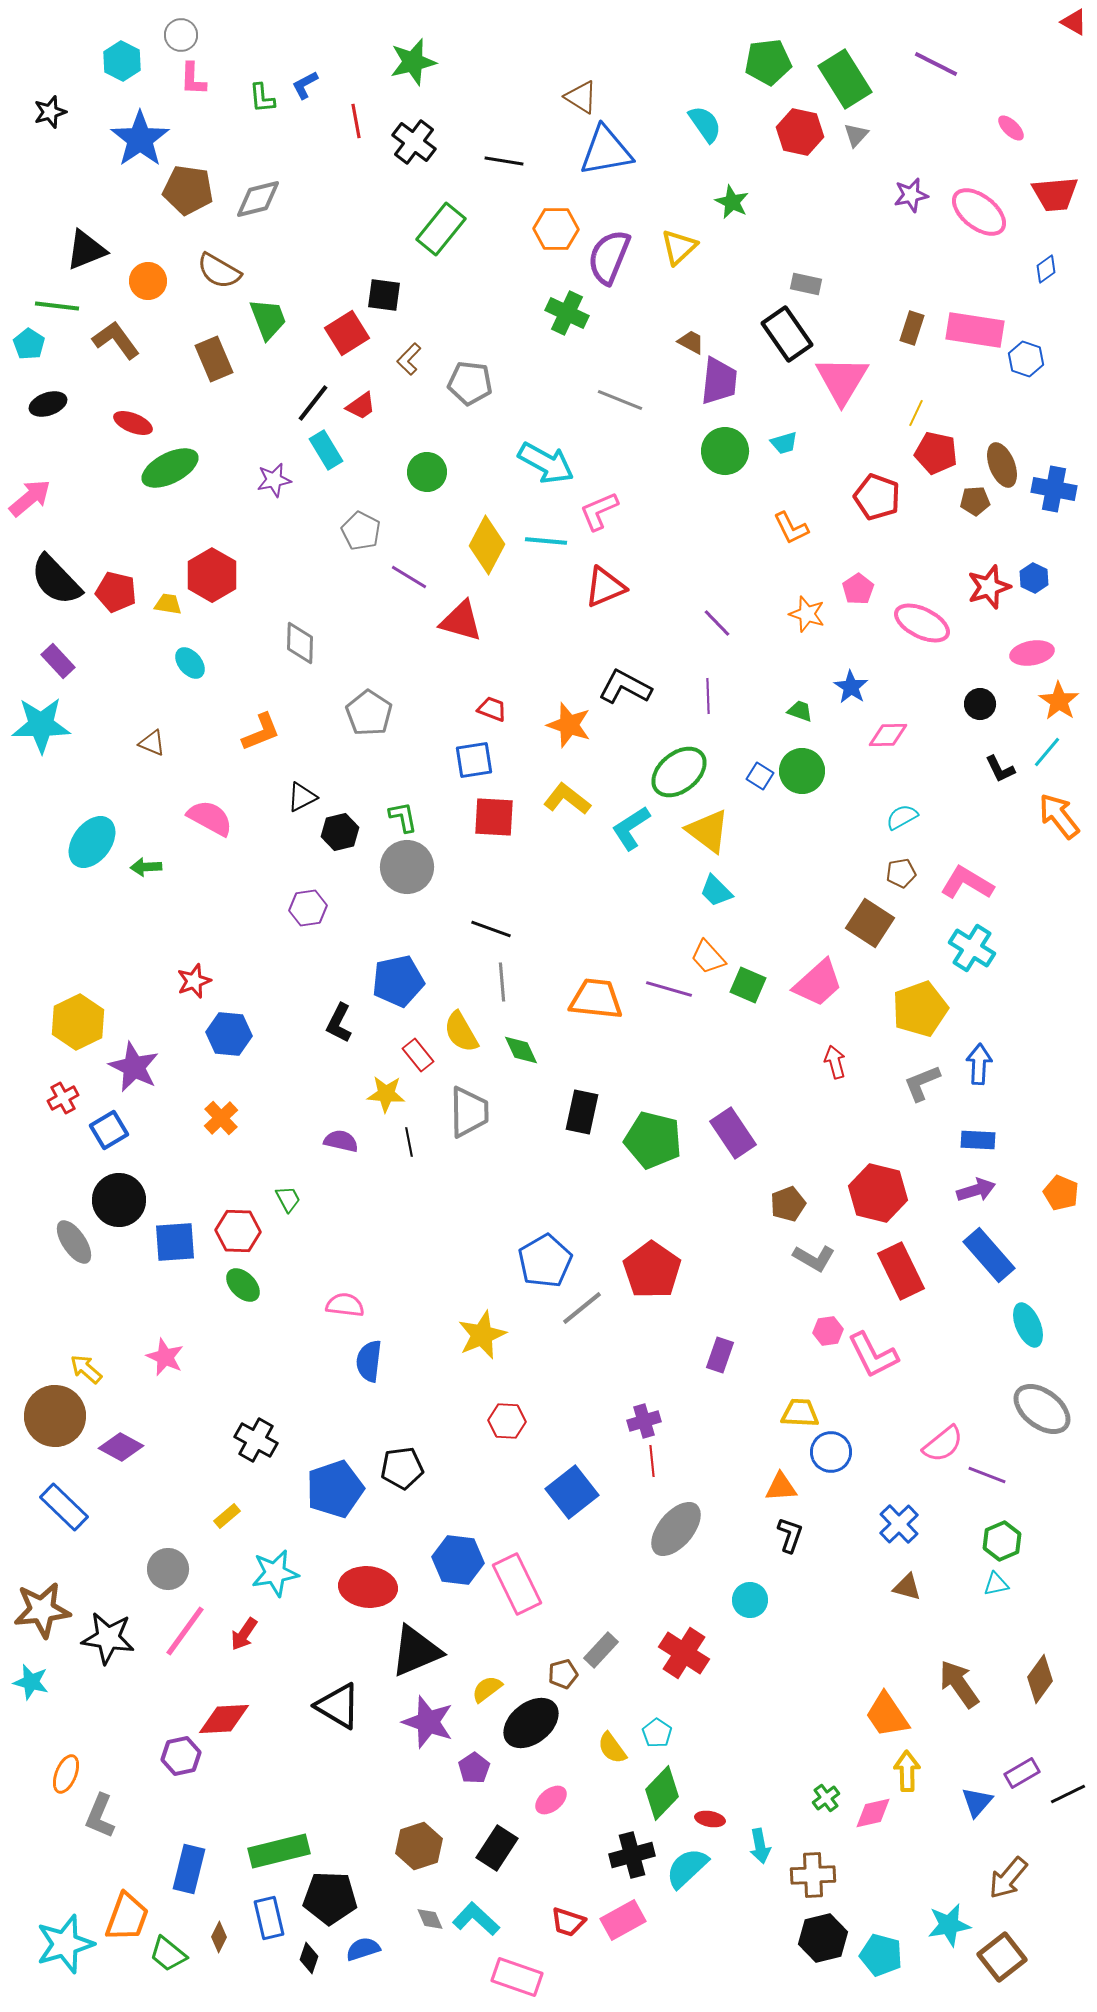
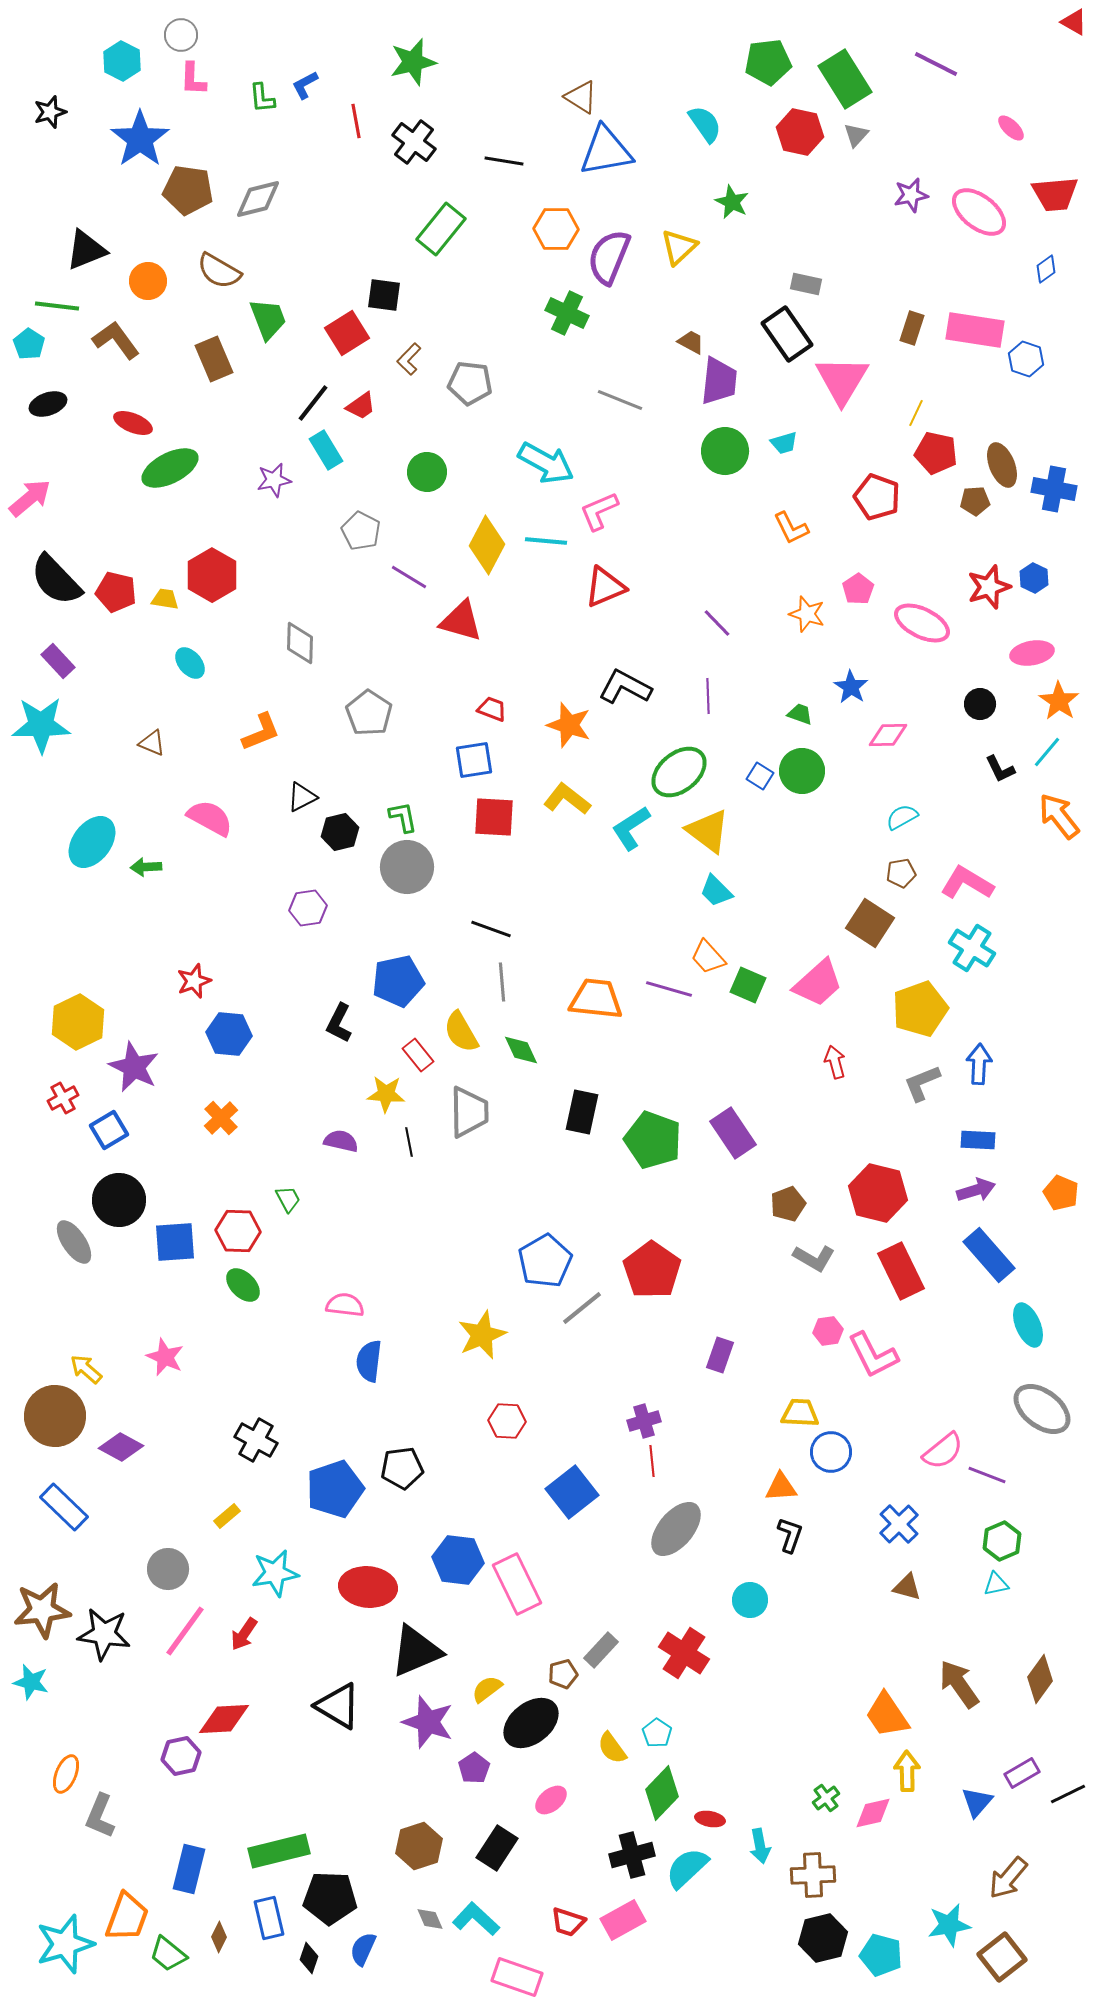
yellow trapezoid at (168, 604): moved 3 px left, 5 px up
green trapezoid at (800, 711): moved 3 px down
green pentagon at (653, 1140): rotated 6 degrees clockwise
pink semicircle at (943, 1444): moved 7 px down
black star at (108, 1638): moved 4 px left, 4 px up
blue semicircle at (363, 1949): rotated 48 degrees counterclockwise
